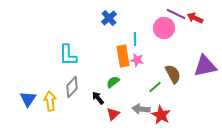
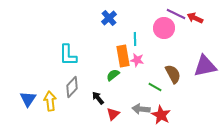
green semicircle: moved 7 px up
green line: rotated 72 degrees clockwise
